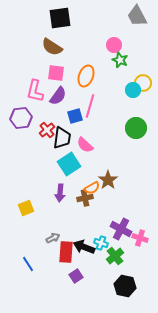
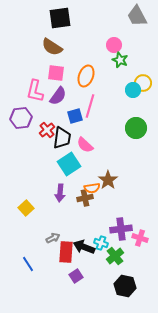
orange semicircle: rotated 21 degrees clockwise
yellow square: rotated 21 degrees counterclockwise
purple cross: rotated 35 degrees counterclockwise
